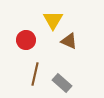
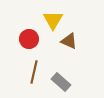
red circle: moved 3 px right, 1 px up
brown line: moved 1 px left, 2 px up
gray rectangle: moved 1 px left, 1 px up
